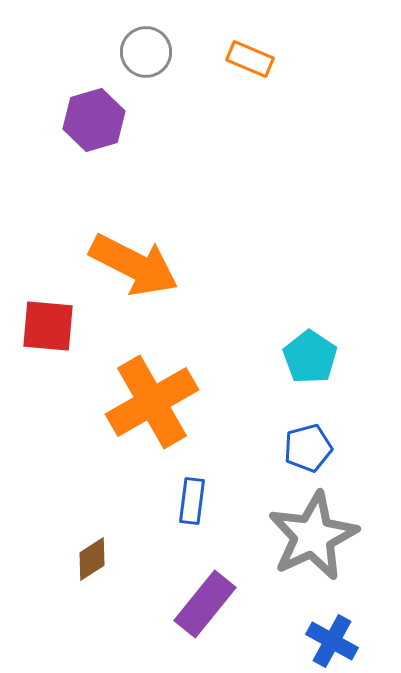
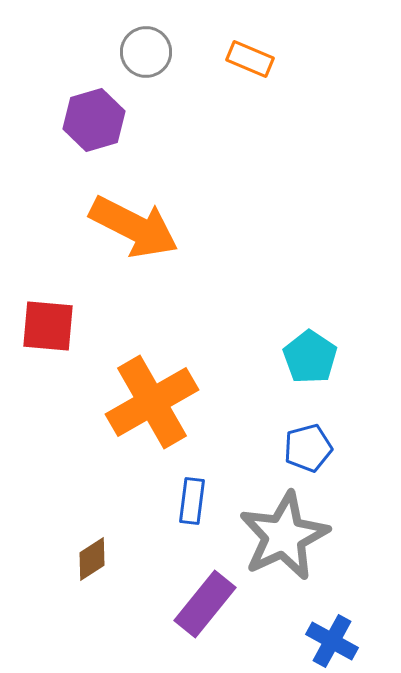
orange arrow: moved 38 px up
gray star: moved 29 px left
